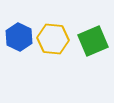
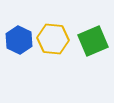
blue hexagon: moved 3 px down
